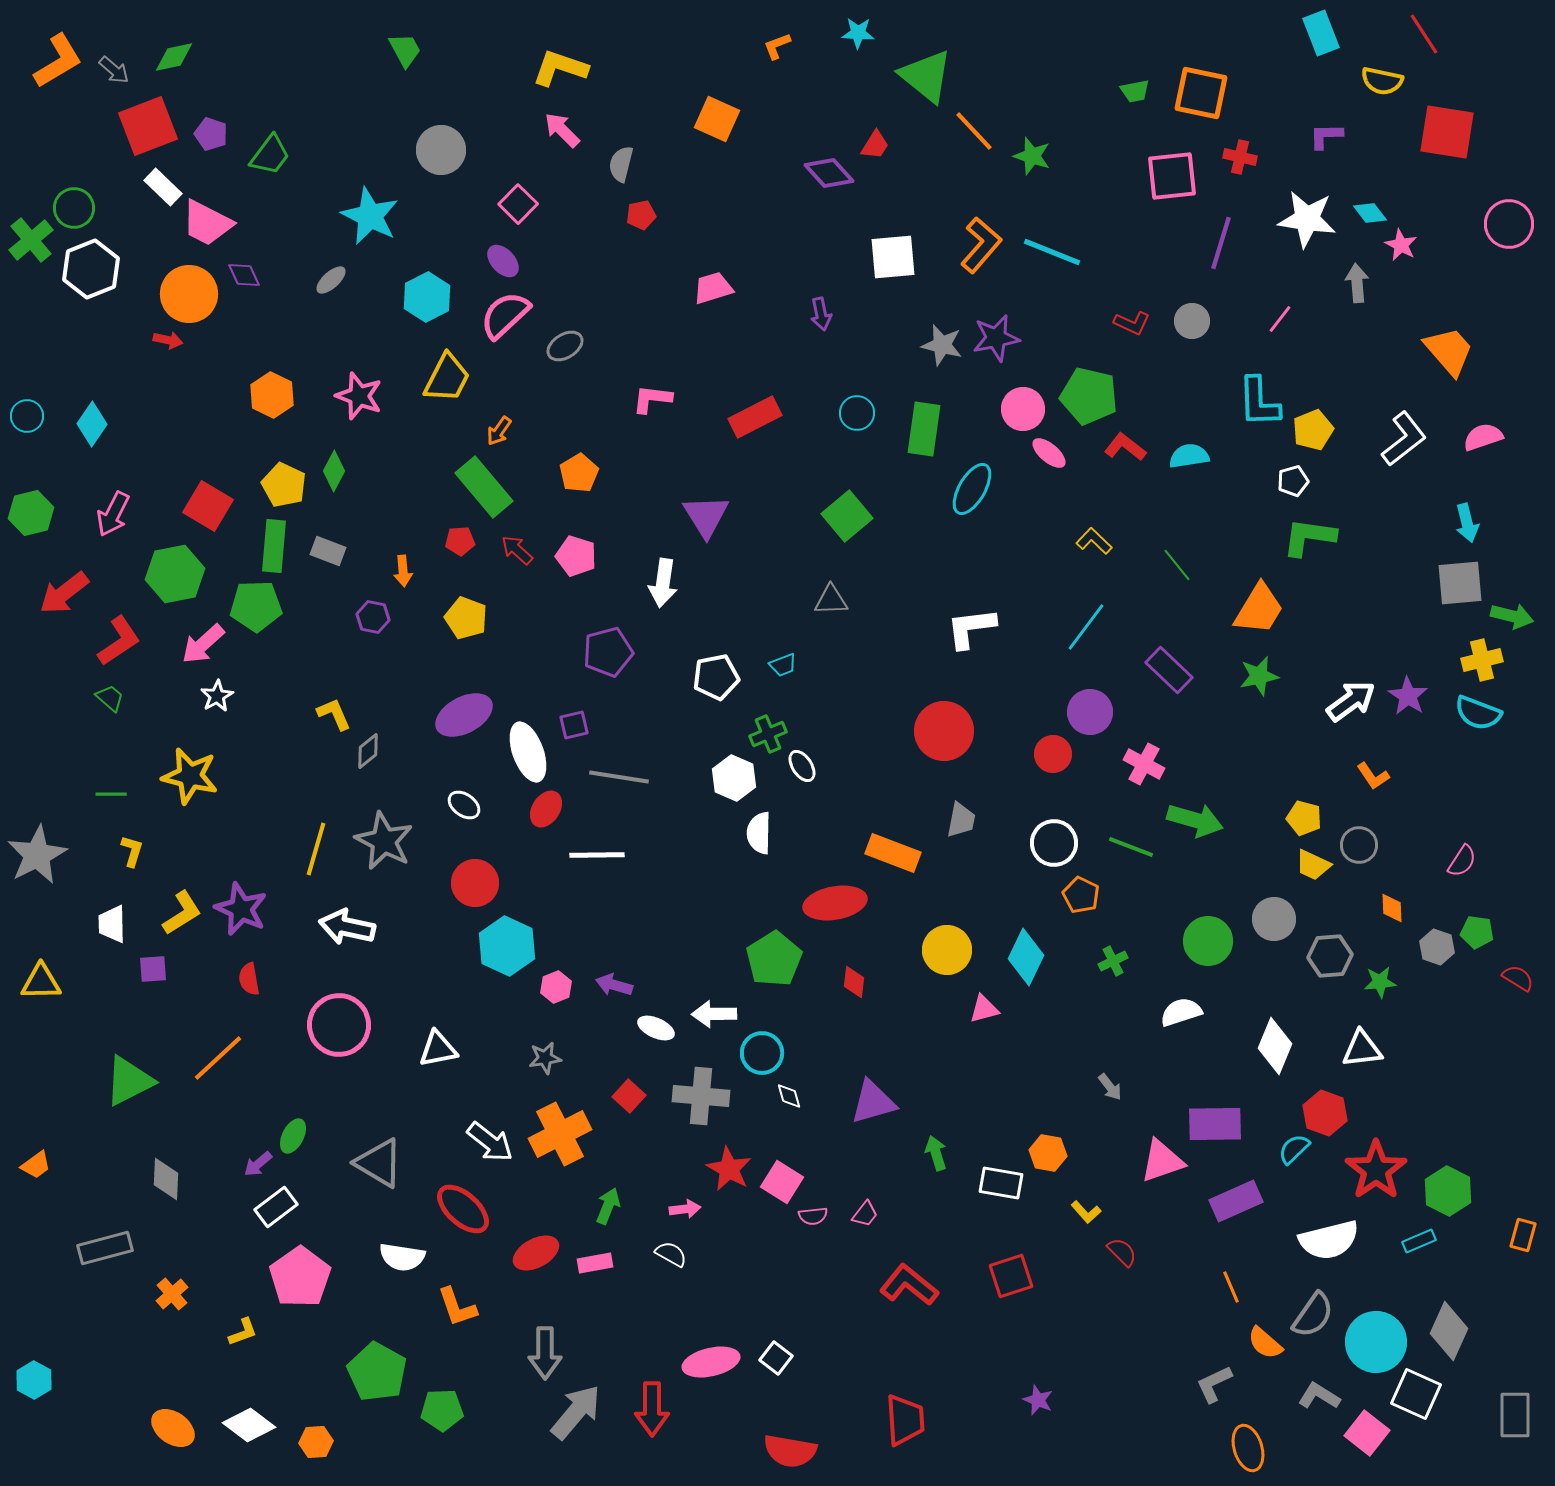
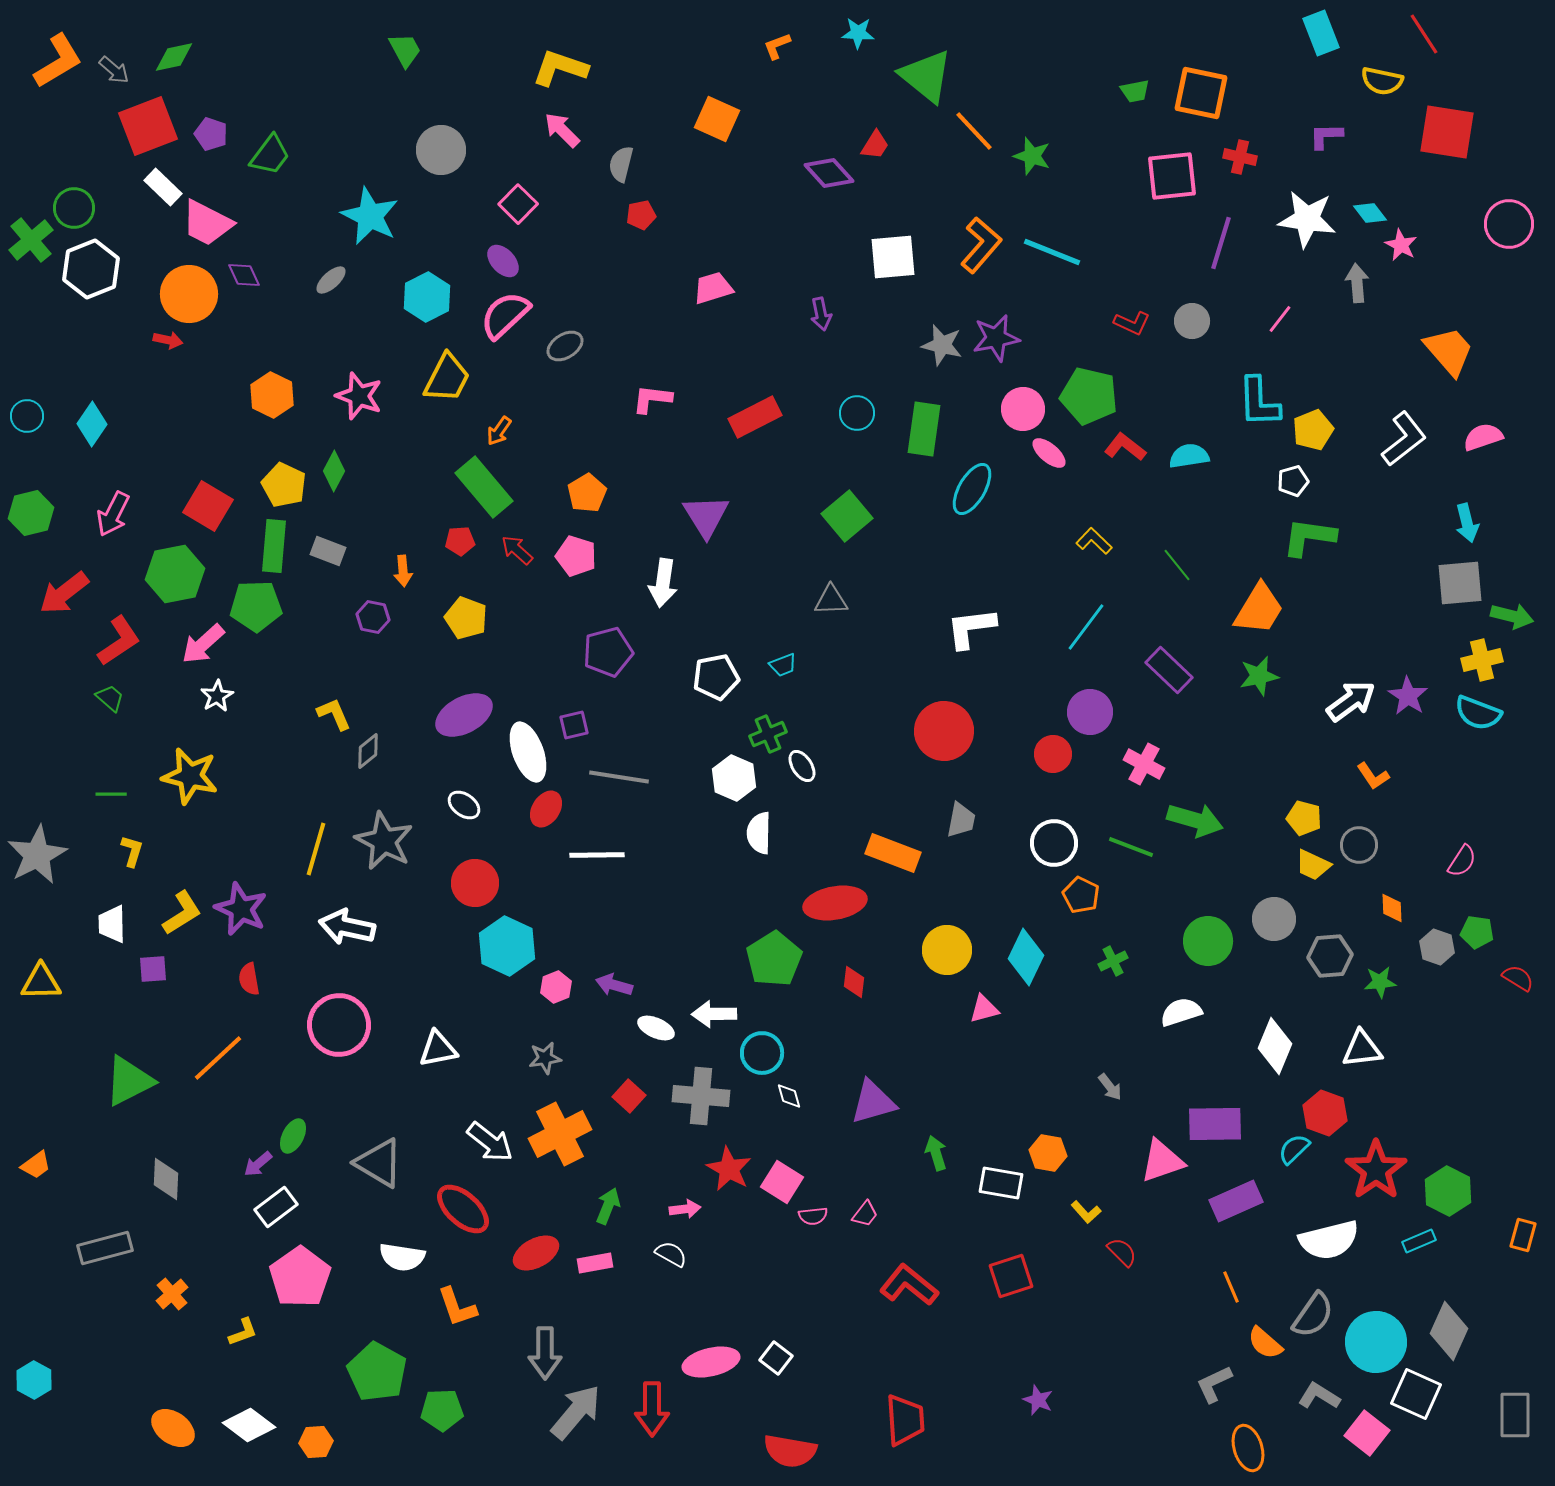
orange pentagon at (579, 473): moved 8 px right, 20 px down
